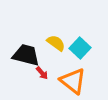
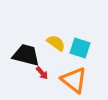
cyan square: rotated 25 degrees counterclockwise
orange triangle: moved 1 px right, 1 px up
